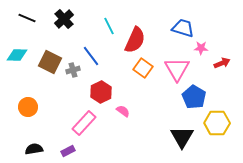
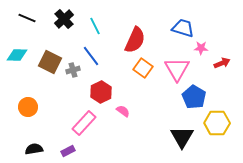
cyan line: moved 14 px left
